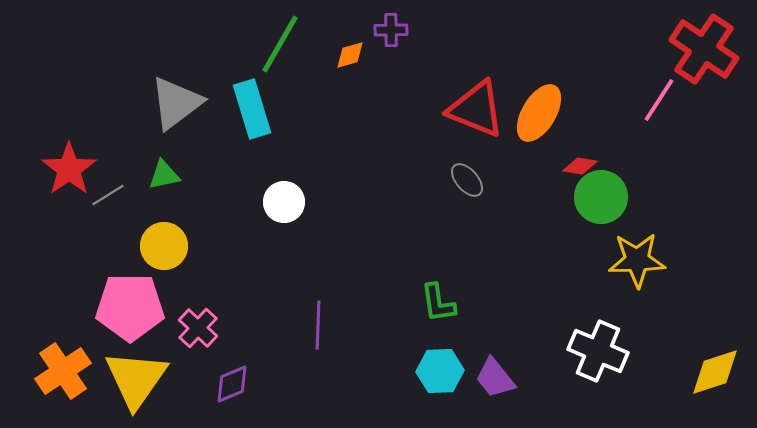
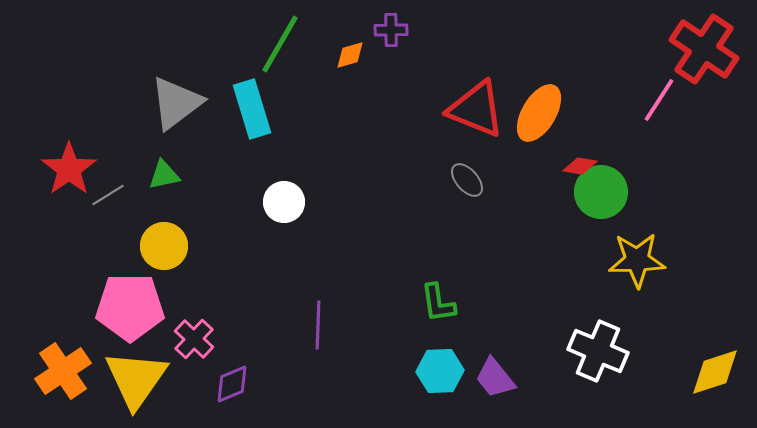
green circle: moved 5 px up
pink cross: moved 4 px left, 11 px down
